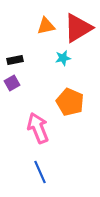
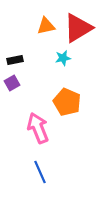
orange pentagon: moved 3 px left
